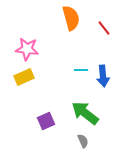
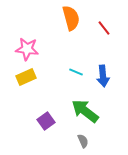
cyan line: moved 5 px left, 2 px down; rotated 24 degrees clockwise
yellow rectangle: moved 2 px right
green arrow: moved 2 px up
purple square: rotated 12 degrees counterclockwise
